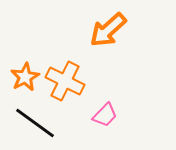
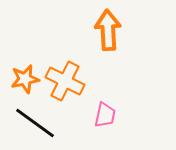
orange arrow: rotated 129 degrees clockwise
orange star: moved 2 px down; rotated 16 degrees clockwise
pink trapezoid: rotated 32 degrees counterclockwise
